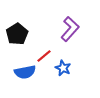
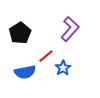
black pentagon: moved 3 px right, 1 px up
red line: moved 2 px right
blue star: rotated 14 degrees clockwise
